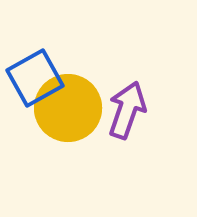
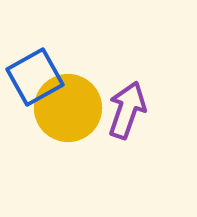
blue square: moved 1 px up
